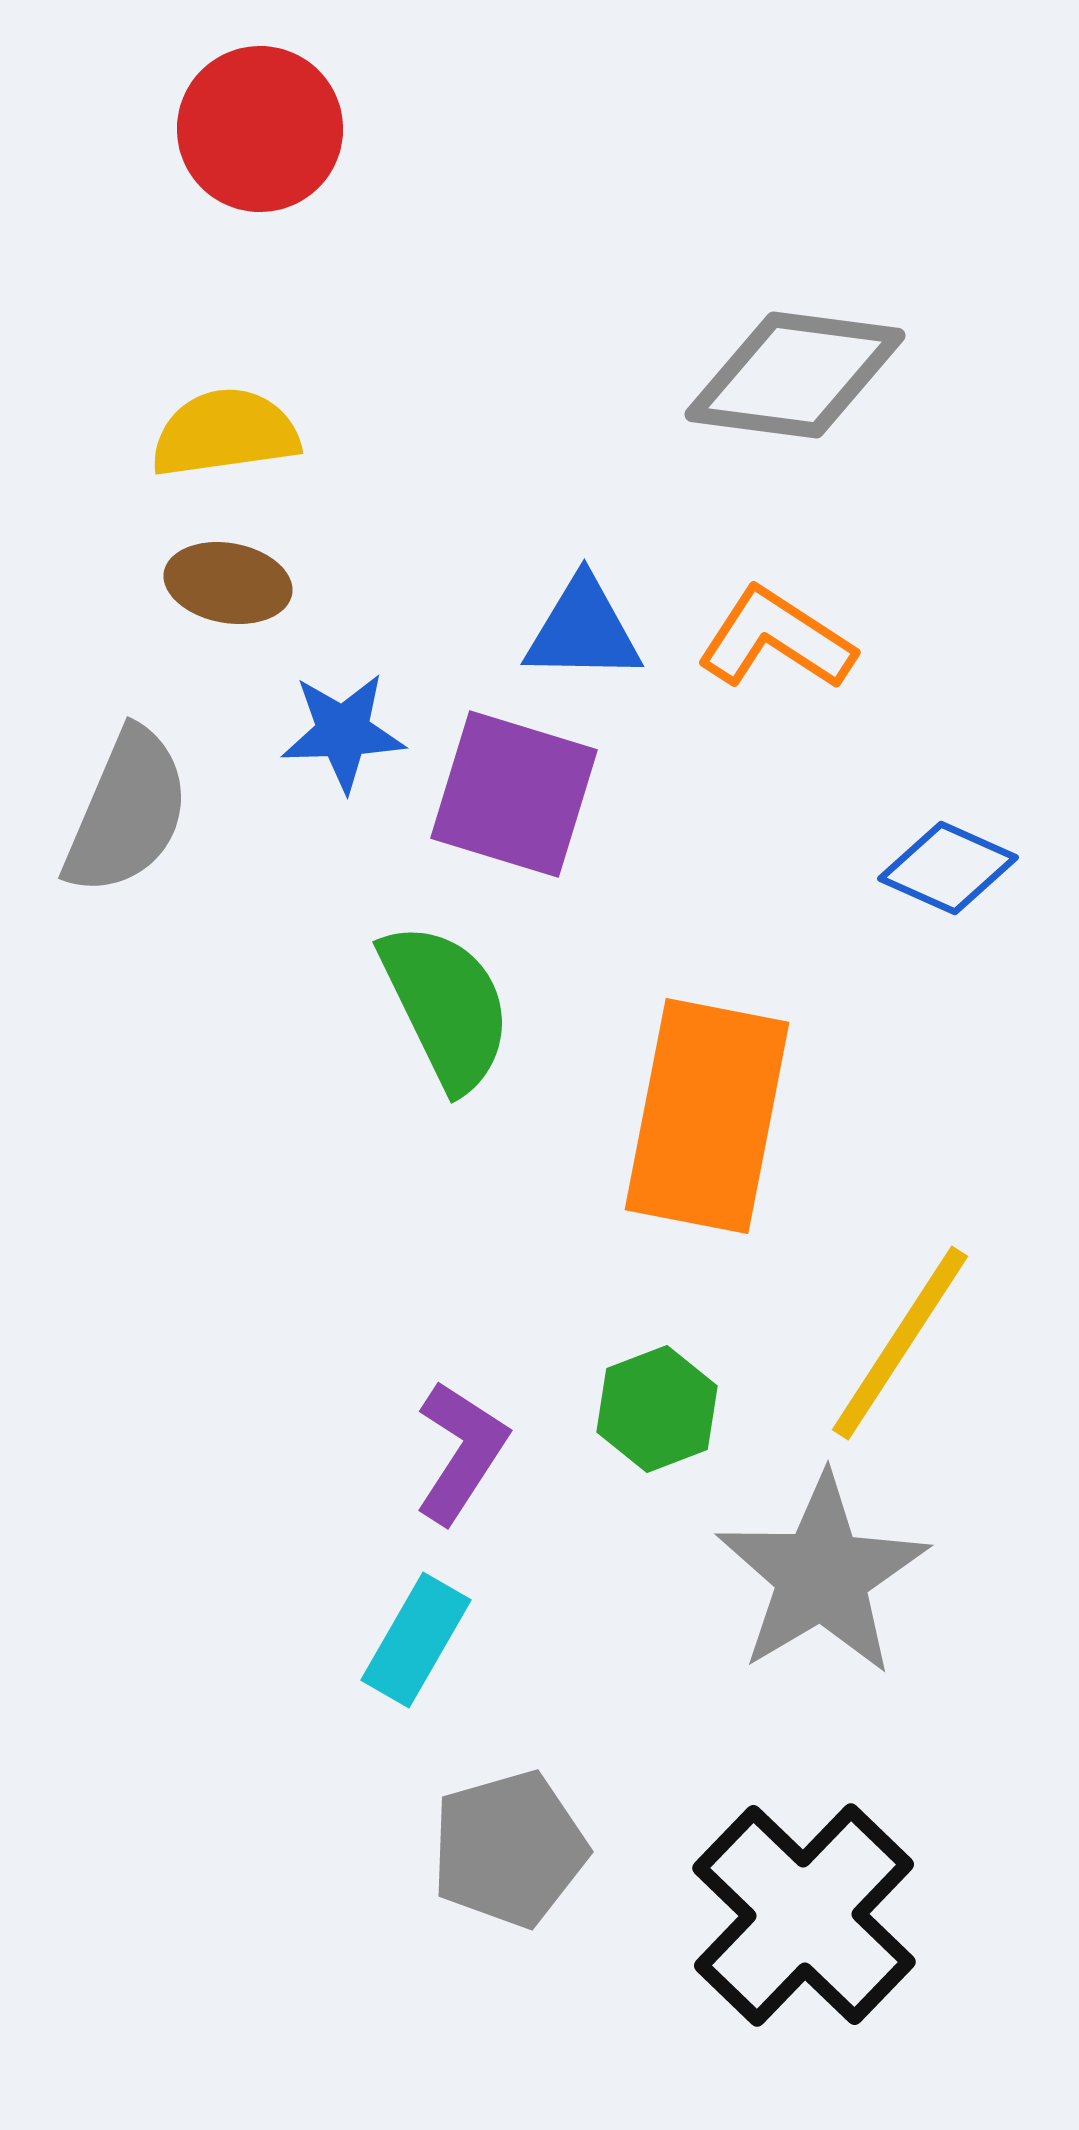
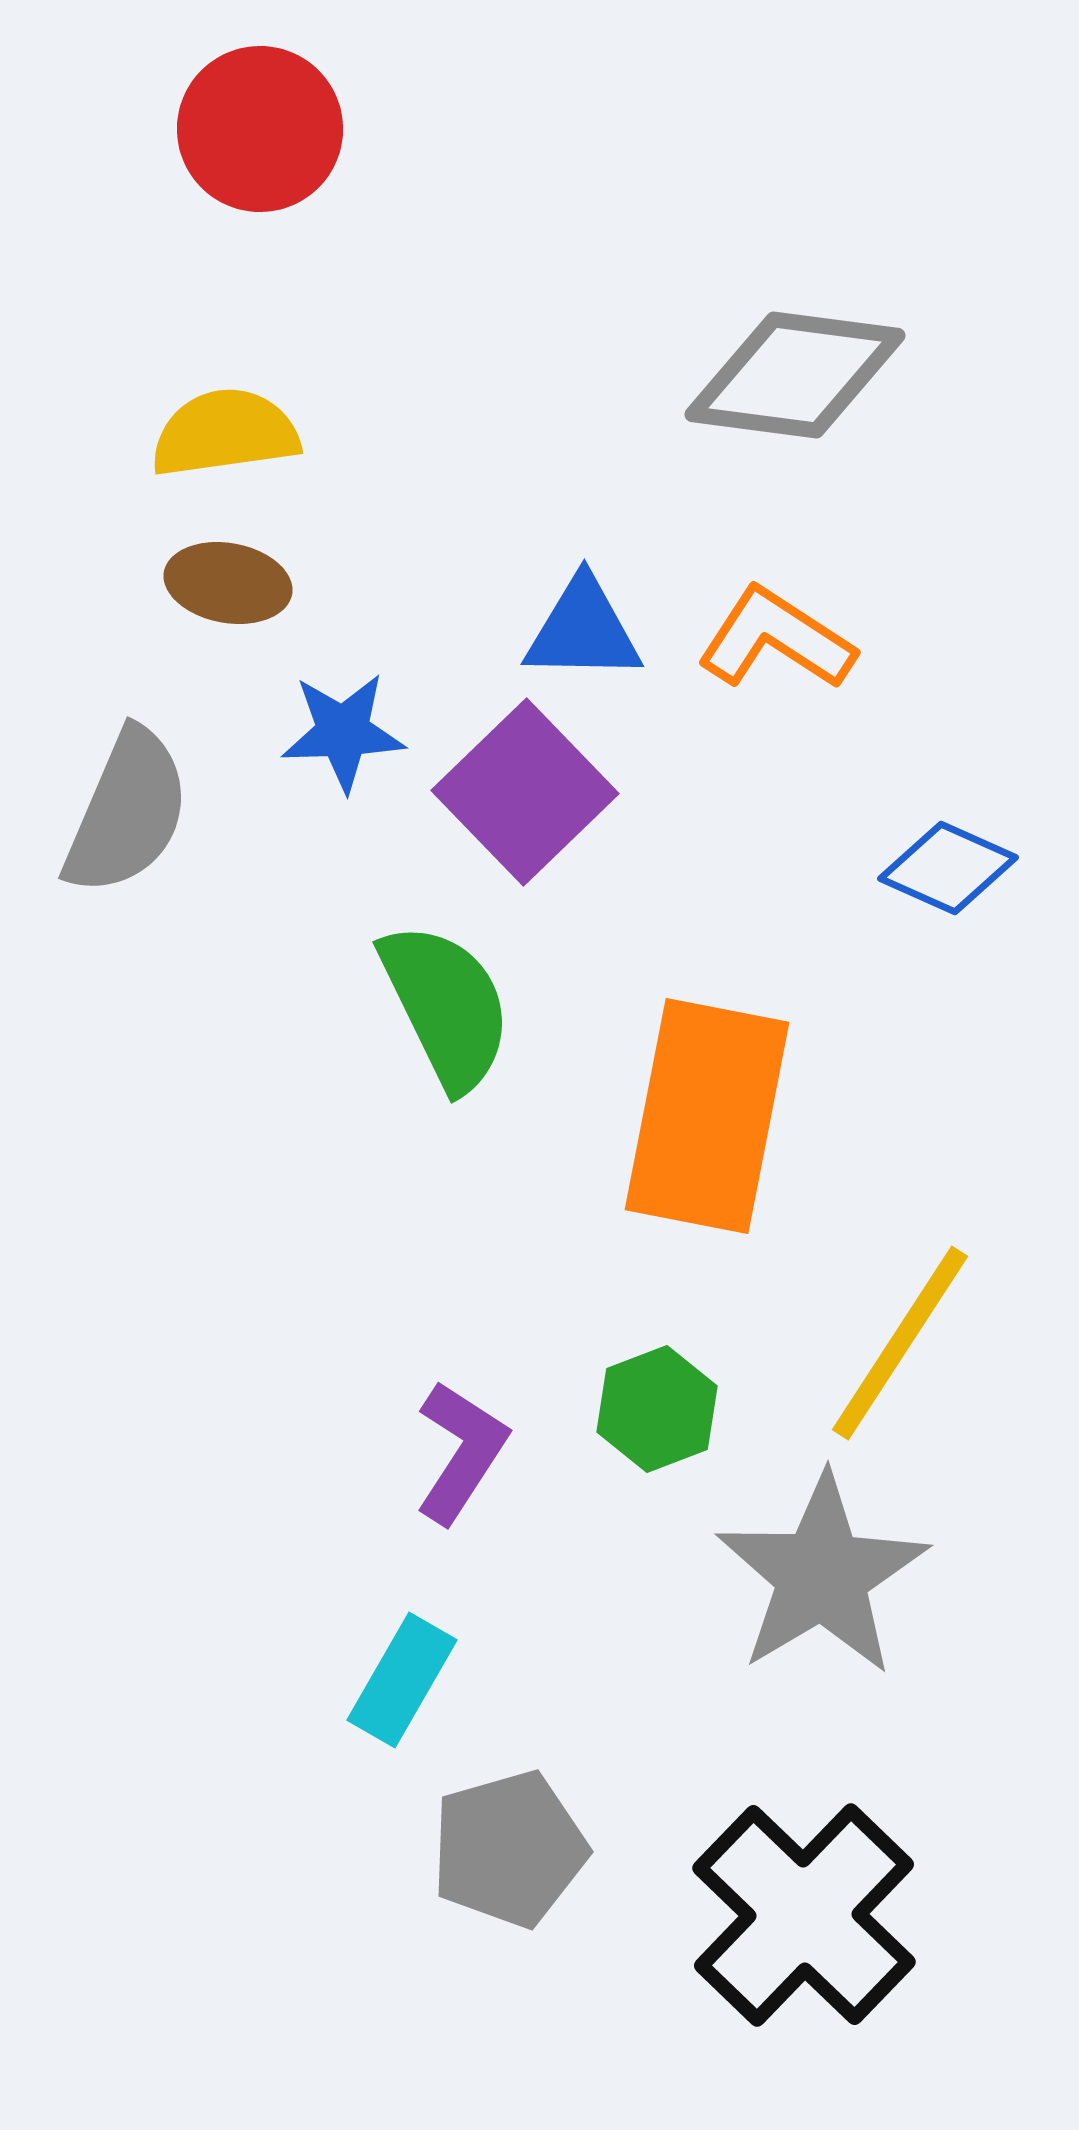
purple square: moved 11 px right, 2 px up; rotated 29 degrees clockwise
cyan rectangle: moved 14 px left, 40 px down
